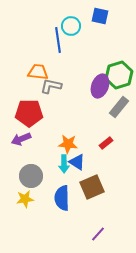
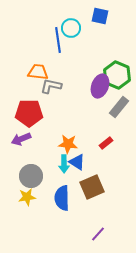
cyan circle: moved 2 px down
green hexagon: moved 2 px left; rotated 20 degrees counterclockwise
yellow star: moved 2 px right, 2 px up
